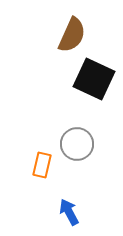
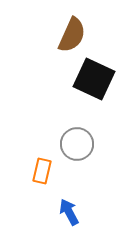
orange rectangle: moved 6 px down
